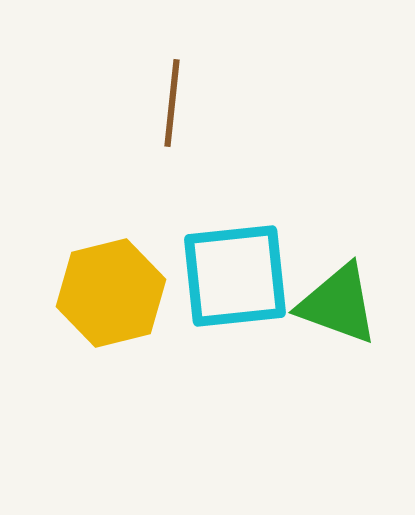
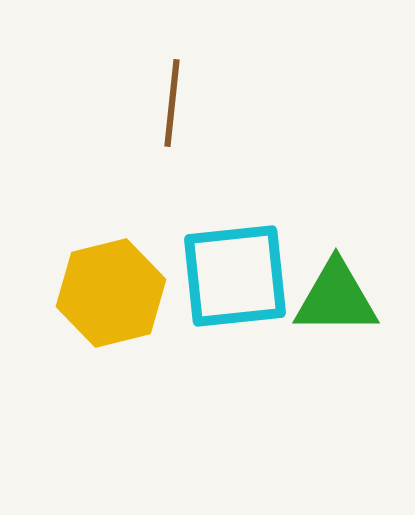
green triangle: moved 2 px left, 6 px up; rotated 20 degrees counterclockwise
